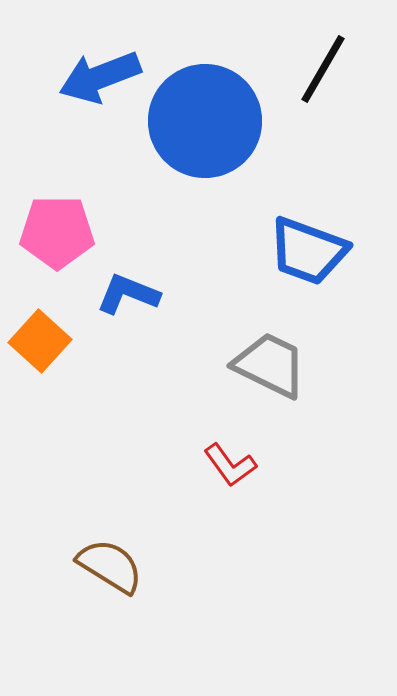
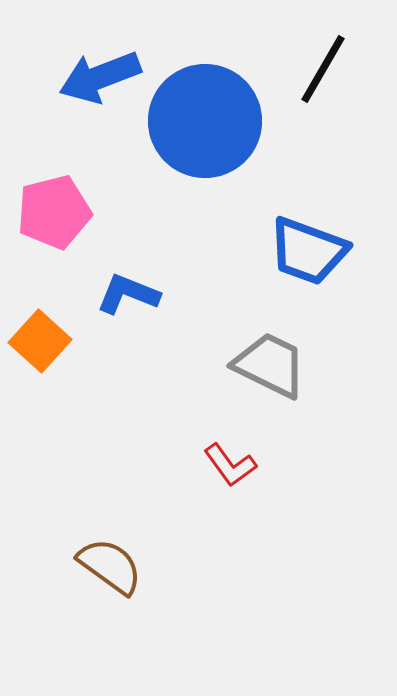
pink pentagon: moved 3 px left, 20 px up; rotated 14 degrees counterclockwise
brown semicircle: rotated 4 degrees clockwise
